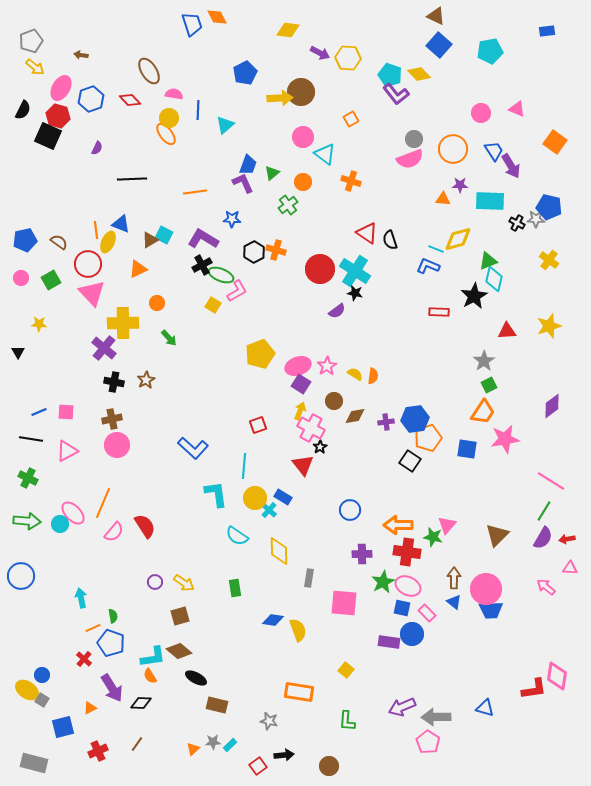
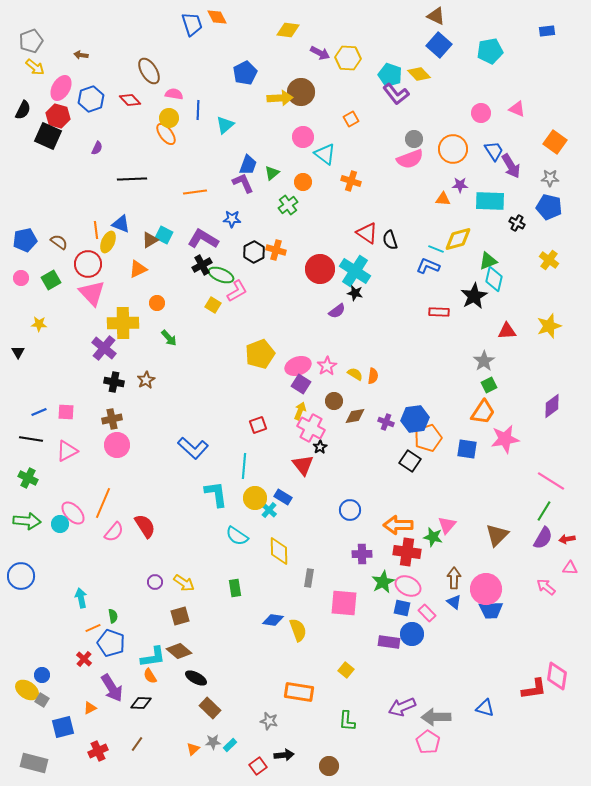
gray star at (536, 219): moved 14 px right, 41 px up
purple cross at (386, 422): rotated 28 degrees clockwise
brown rectangle at (217, 705): moved 7 px left, 3 px down; rotated 30 degrees clockwise
